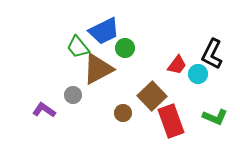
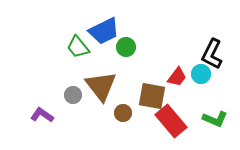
green circle: moved 1 px right, 1 px up
red trapezoid: moved 12 px down
brown triangle: moved 3 px right, 17 px down; rotated 40 degrees counterclockwise
cyan circle: moved 3 px right
brown square: rotated 36 degrees counterclockwise
purple L-shape: moved 2 px left, 5 px down
green L-shape: moved 2 px down
red rectangle: rotated 20 degrees counterclockwise
